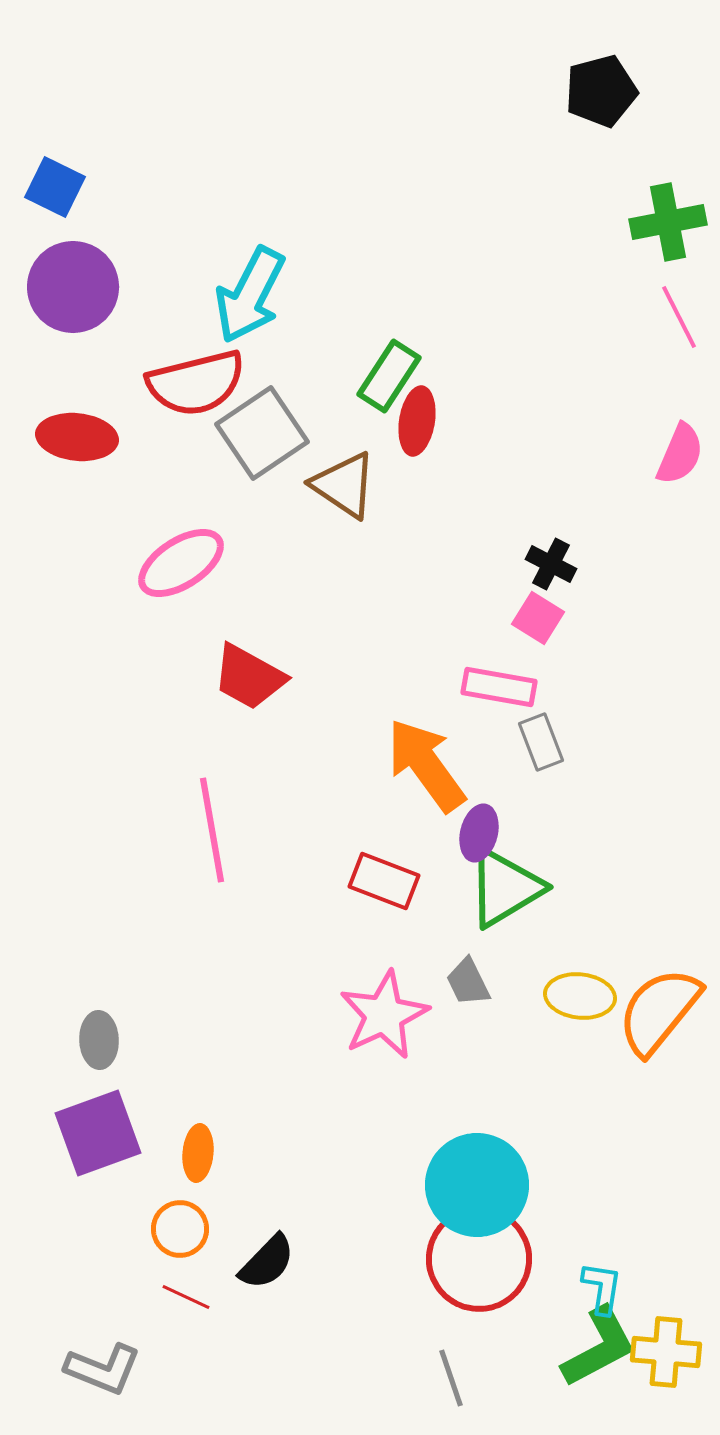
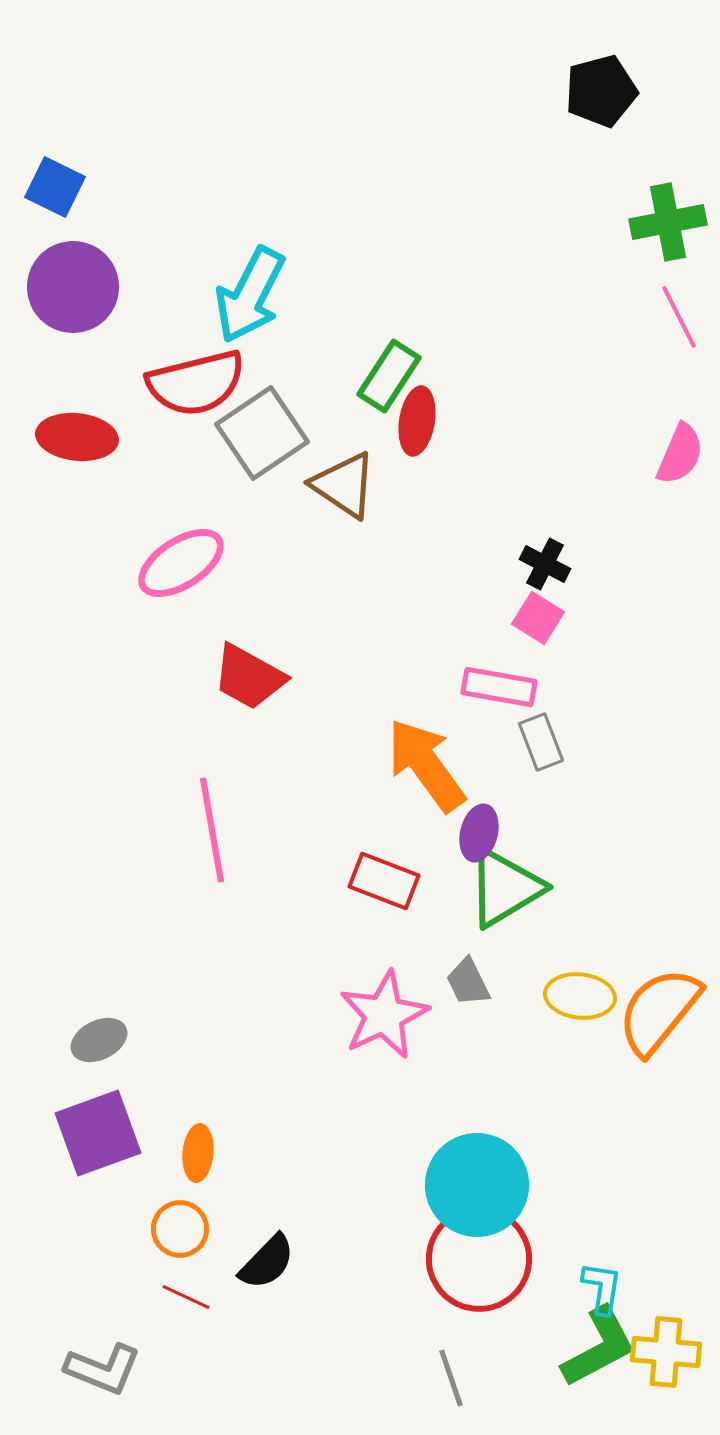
black cross at (551, 564): moved 6 px left
gray ellipse at (99, 1040): rotated 66 degrees clockwise
